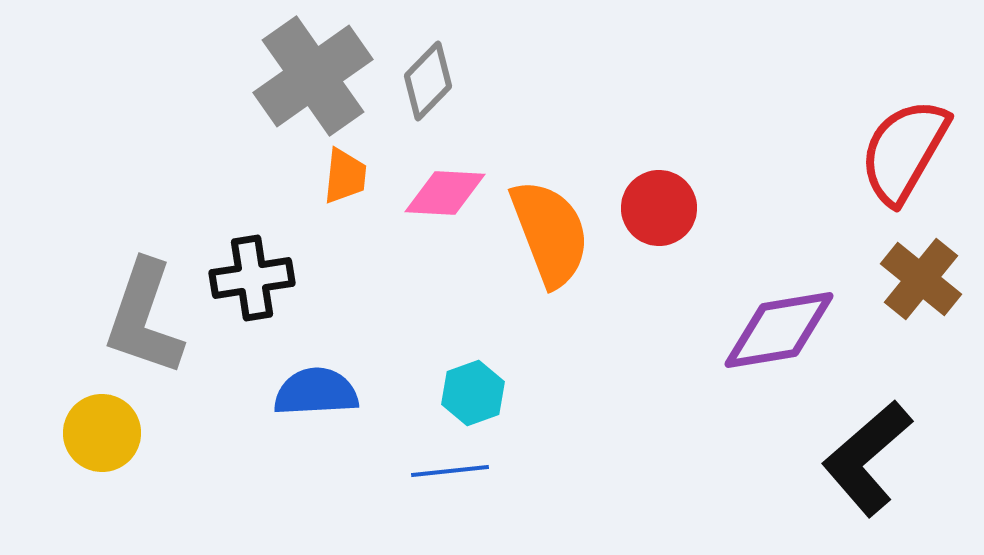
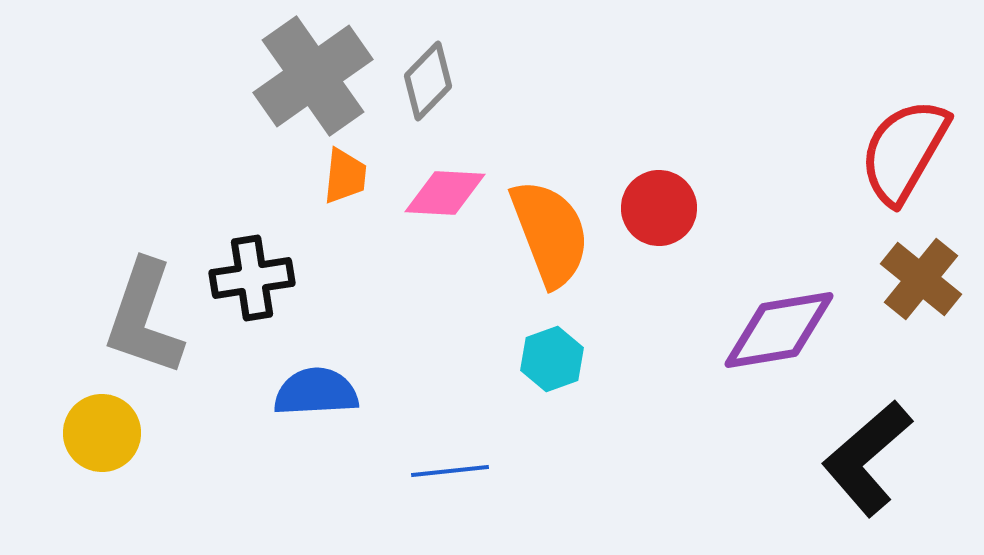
cyan hexagon: moved 79 px right, 34 px up
